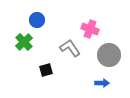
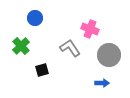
blue circle: moved 2 px left, 2 px up
green cross: moved 3 px left, 4 px down
black square: moved 4 px left
